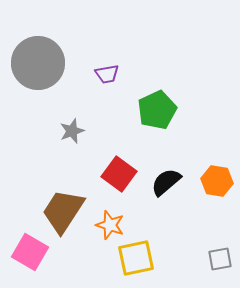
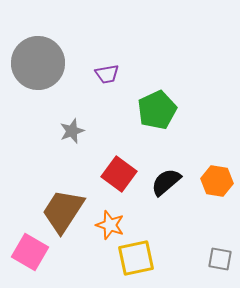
gray square: rotated 20 degrees clockwise
